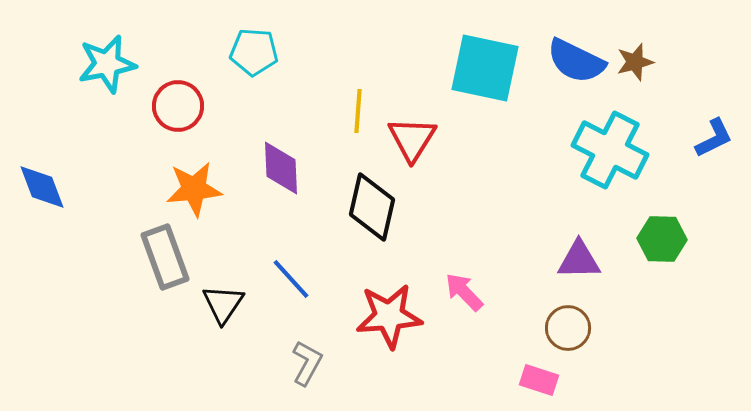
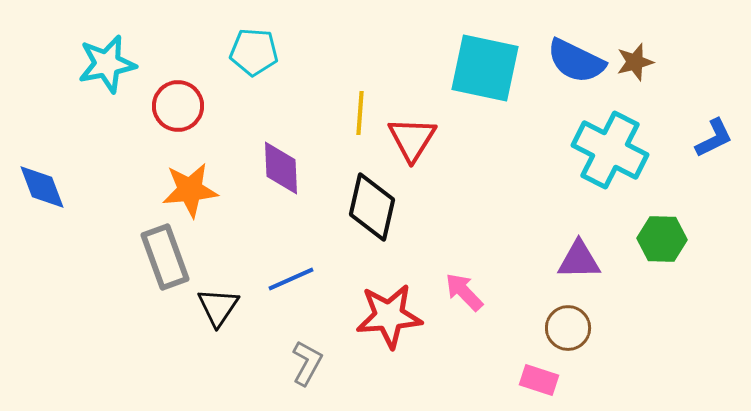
yellow line: moved 2 px right, 2 px down
orange star: moved 4 px left, 1 px down
blue line: rotated 72 degrees counterclockwise
black triangle: moved 5 px left, 3 px down
